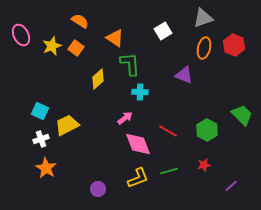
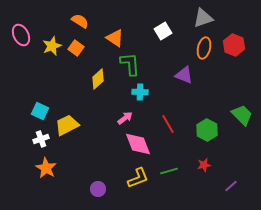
red line: moved 7 px up; rotated 30 degrees clockwise
